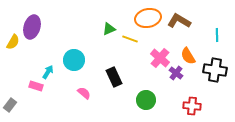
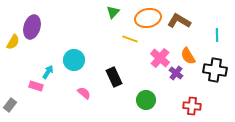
green triangle: moved 4 px right, 17 px up; rotated 24 degrees counterclockwise
